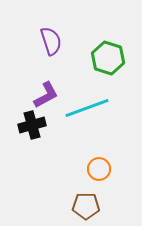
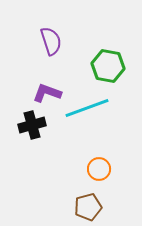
green hexagon: moved 8 px down; rotated 8 degrees counterclockwise
purple L-shape: moved 1 px right, 2 px up; rotated 132 degrees counterclockwise
brown pentagon: moved 2 px right, 1 px down; rotated 16 degrees counterclockwise
